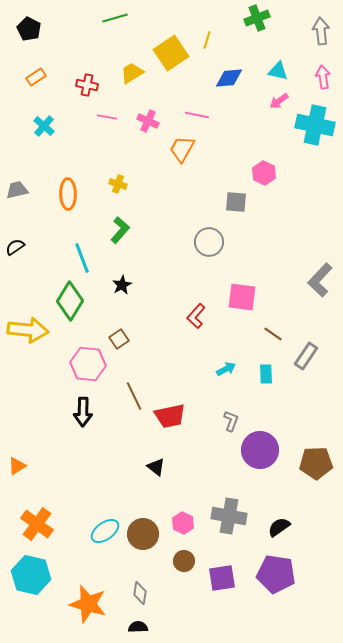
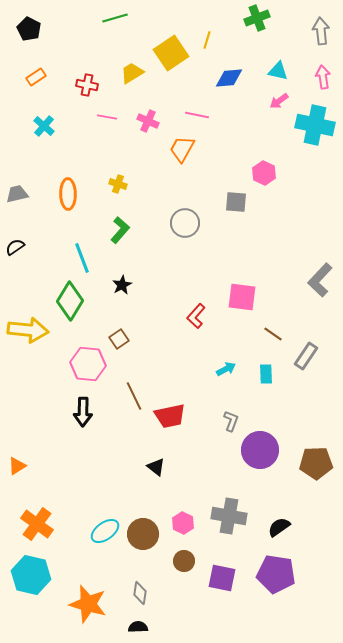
gray trapezoid at (17, 190): moved 4 px down
gray circle at (209, 242): moved 24 px left, 19 px up
purple square at (222, 578): rotated 20 degrees clockwise
